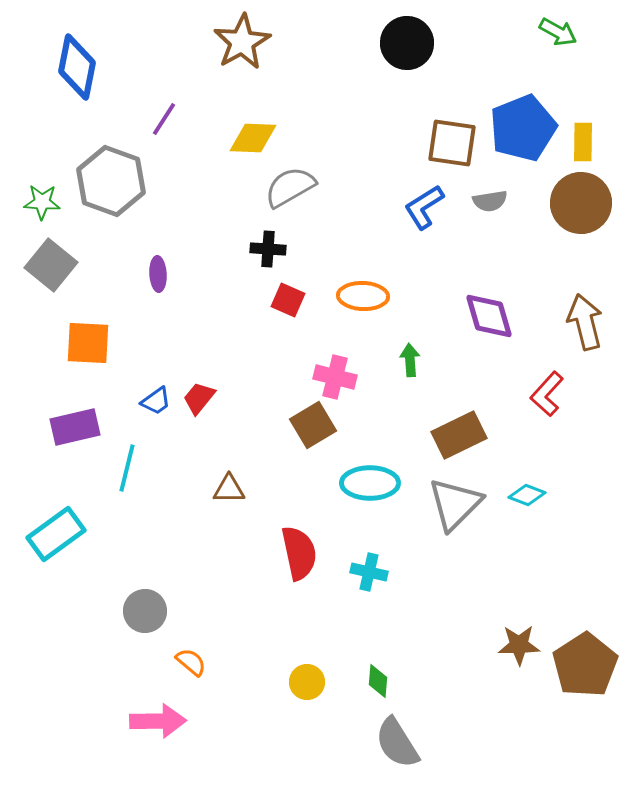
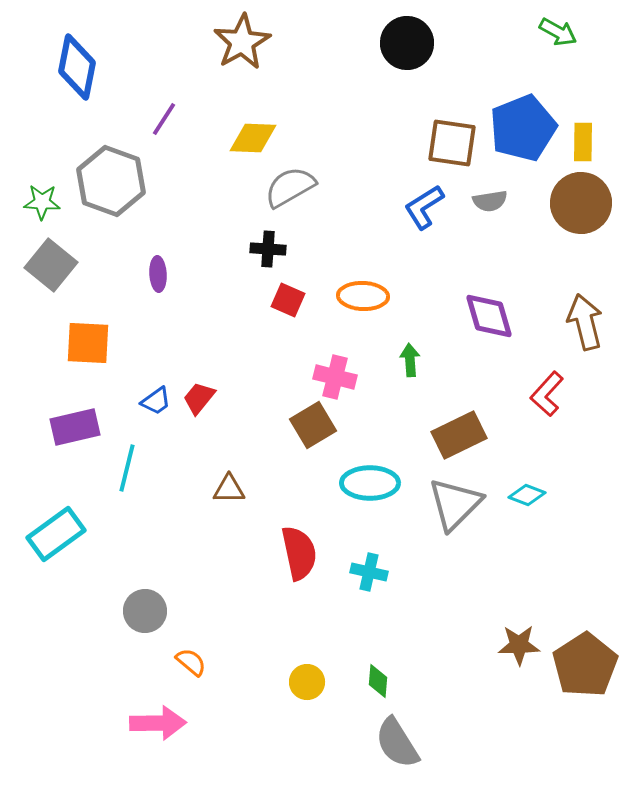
pink arrow at (158, 721): moved 2 px down
